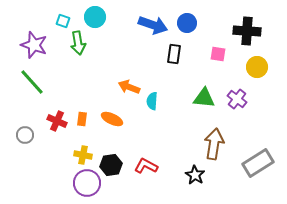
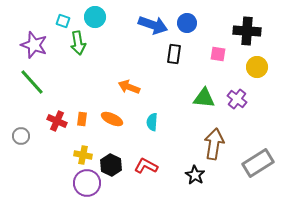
cyan semicircle: moved 21 px down
gray circle: moved 4 px left, 1 px down
black hexagon: rotated 25 degrees counterclockwise
